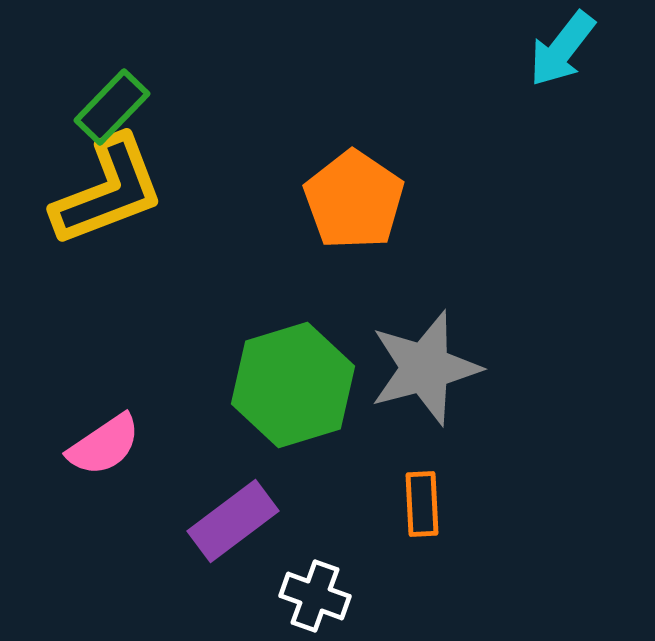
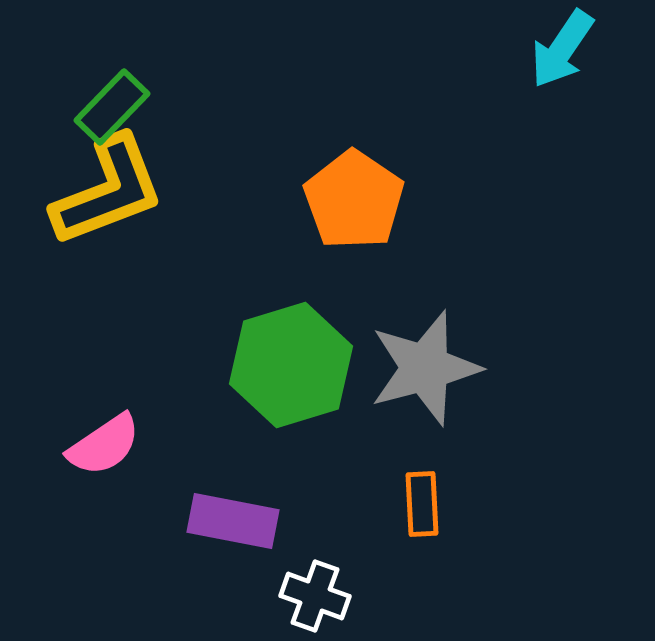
cyan arrow: rotated 4 degrees counterclockwise
green hexagon: moved 2 px left, 20 px up
purple rectangle: rotated 48 degrees clockwise
